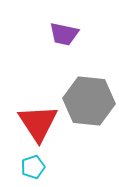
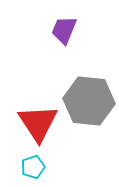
purple trapezoid: moved 4 px up; rotated 100 degrees clockwise
